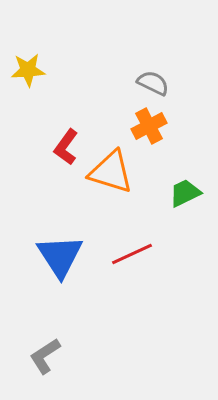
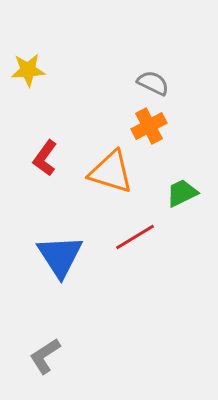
red L-shape: moved 21 px left, 11 px down
green trapezoid: moved 3 px left
red line: moved 3 px right, 17 px up; rotated 6 degrees counterclockwise
